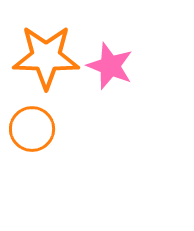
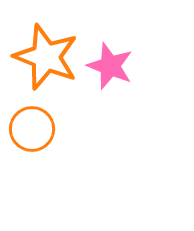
orange star: rotated 20 degrees clockwise
